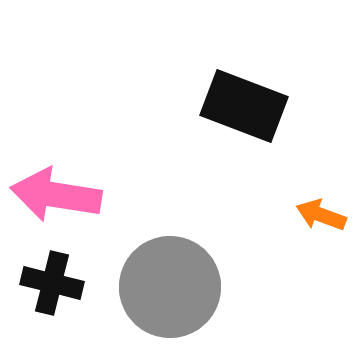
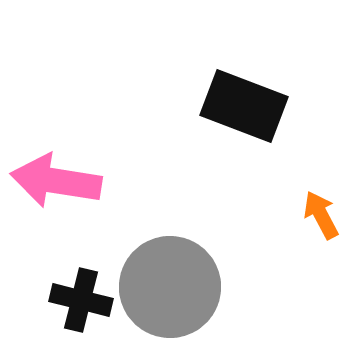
pink arrow: moved 14 px up
orange arrow: rotated 42 degrees clockwise
black cross: moved 29 px right, 17 px down
